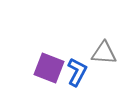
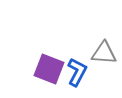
purple square: moved 1 px down
